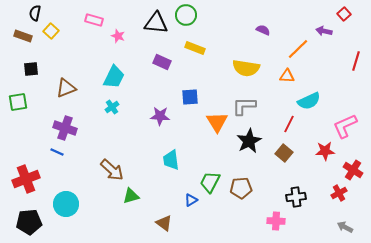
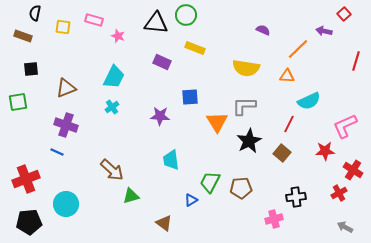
yellow square at (51, 31): moved 12 px right, 4 px up; rotated 35 degrees counterclockwise
purple cross at (65, 128): moved 1 px right, 3 px up
brown square at (284, 153): moved 2 px left
pink cross at (276, 221): moved 2 px left, 2 px up; rotated 18 degrees counterclockwise
